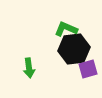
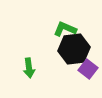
green L-shape: moved 1 px left
purple square: rotated 36 degrees counterclockwise
